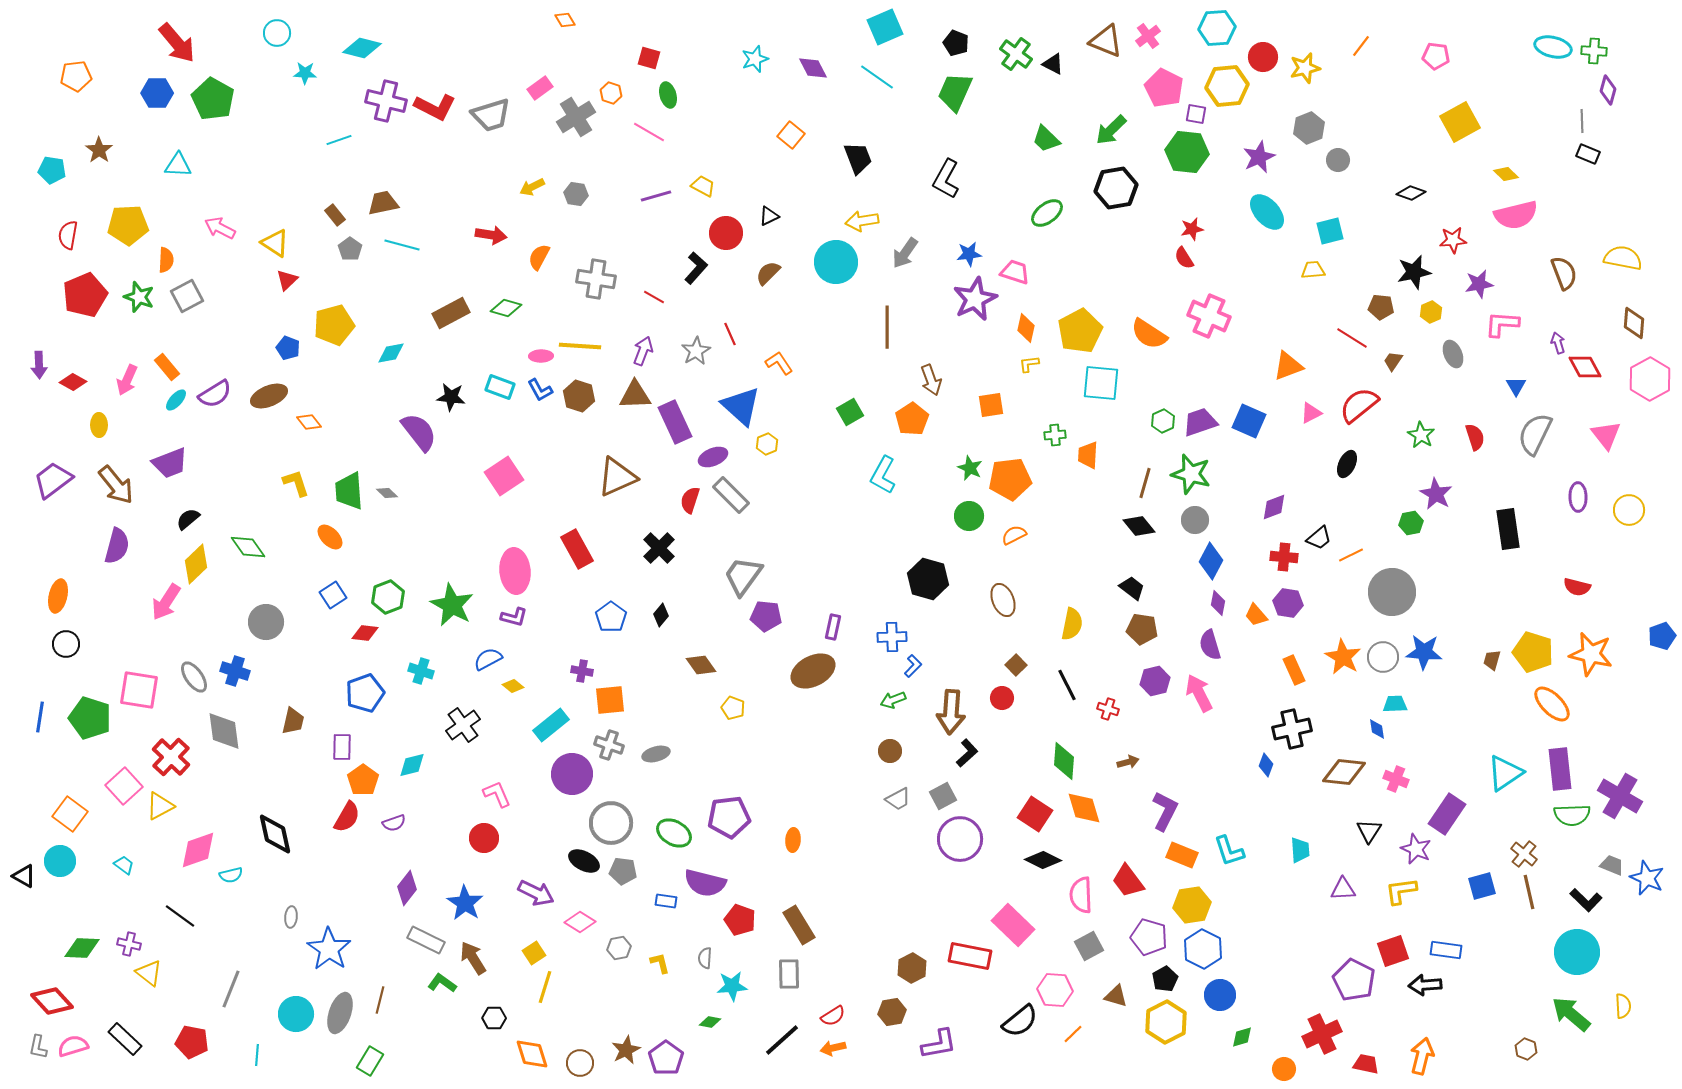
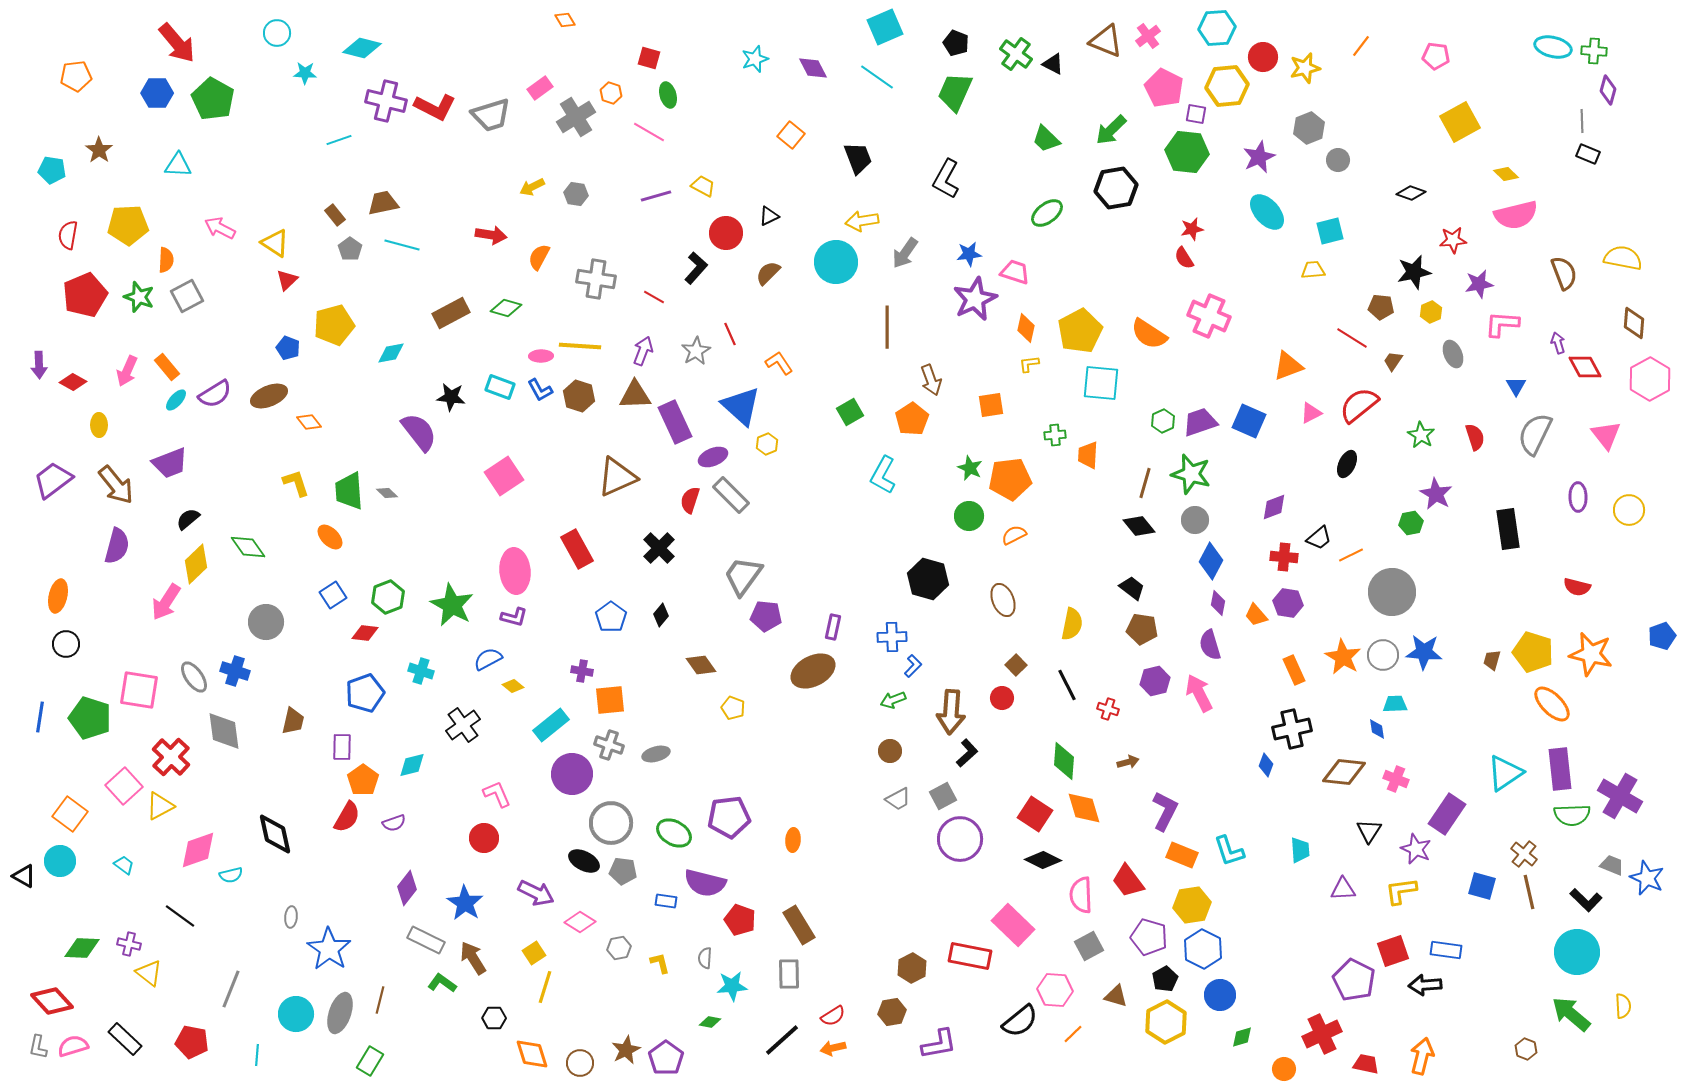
pink arrow at (127, 380): moved 9 px up
gray circle at (1383, 657): moved 2 px up
blue square at (1482, 886): rotated 32 degrees clockwise
